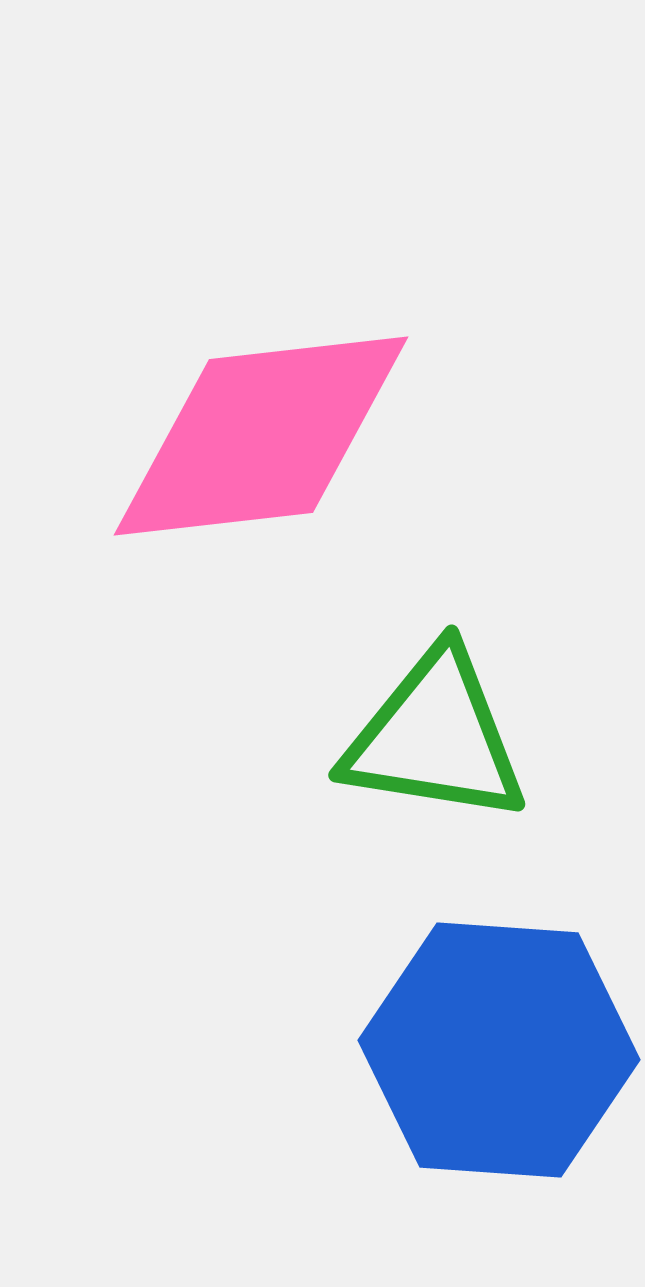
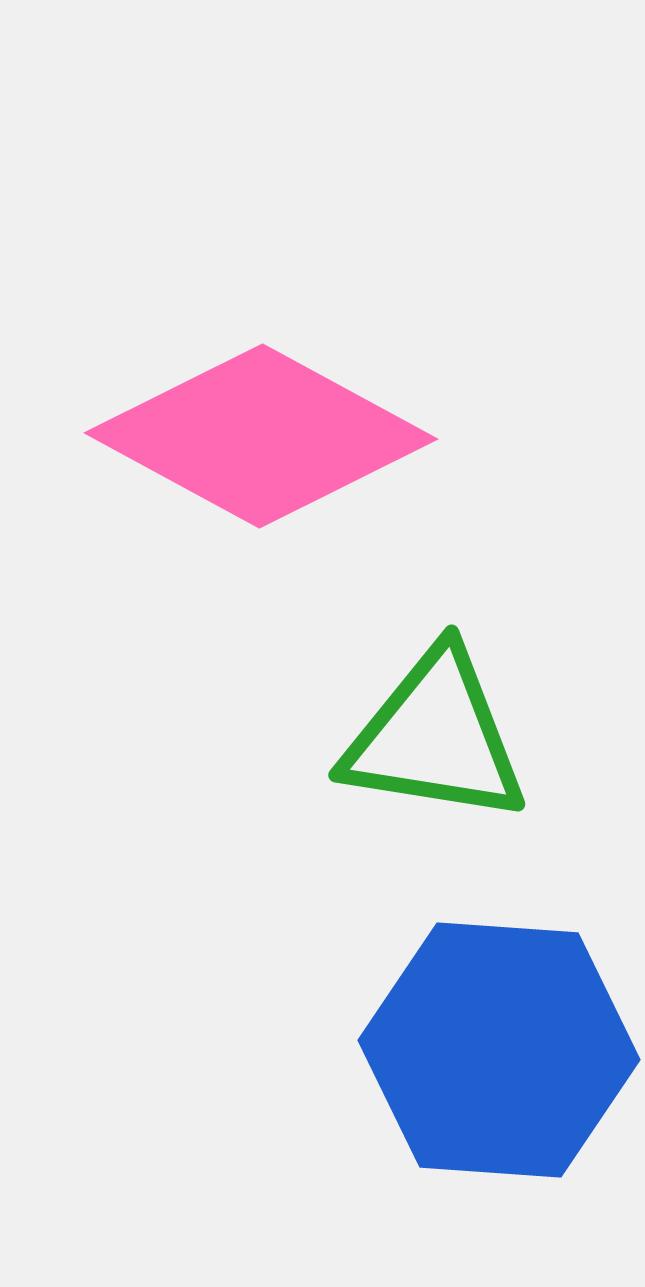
pink diamond: rotated 35 degrees clockwise
